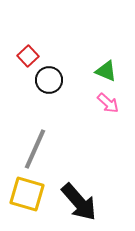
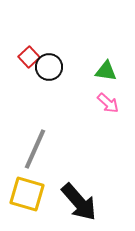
red square: moved 1 px right, 1 px down
green triangle: rotated 15 degrees counterclockwise
black circle: moved 13 px up
